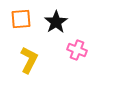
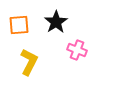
orange square: moved 2 px left, 6 px down
yellow L-shape: moved 2 px down
